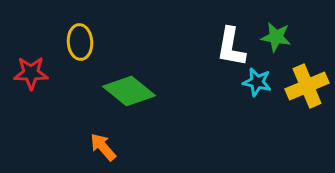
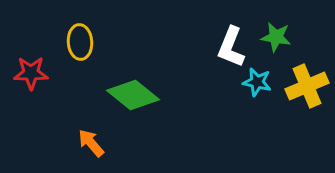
white L-shape: rotated 12 degrees clockwise
green diamond: moved 4 px right, 4 px down
orange arrow: moved 12 px left, 4 px up
